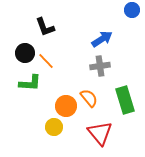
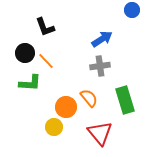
orange circle: moved 1 px down
